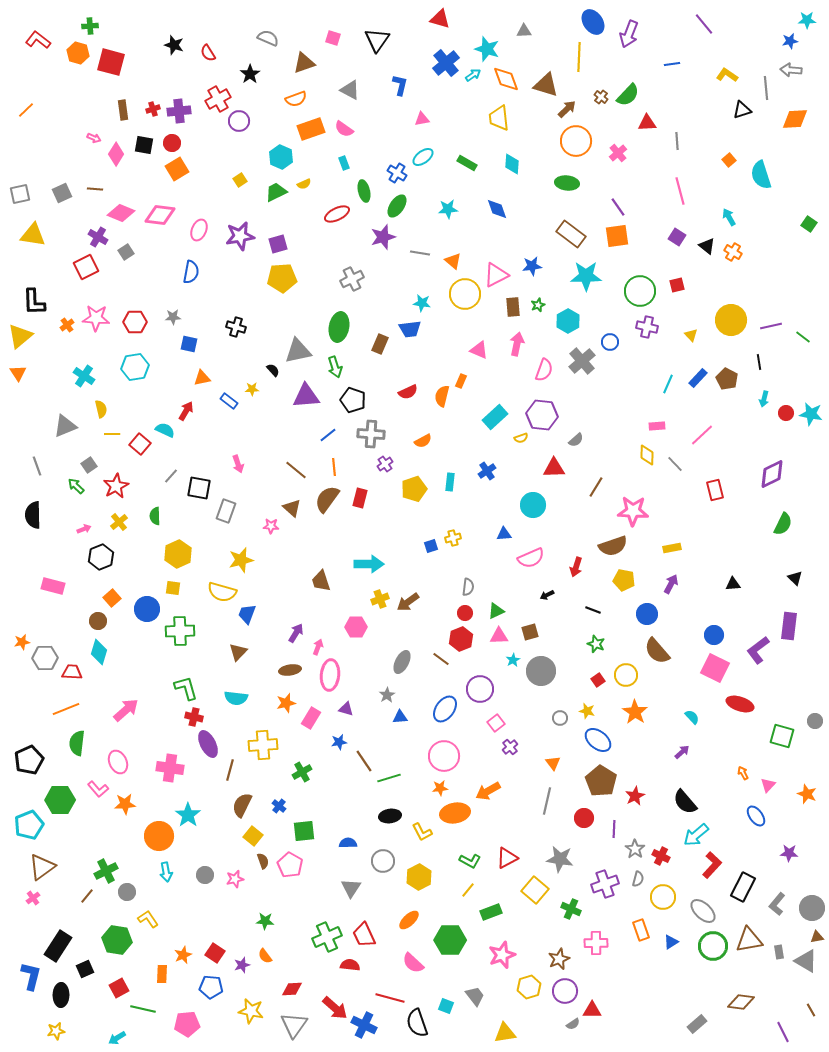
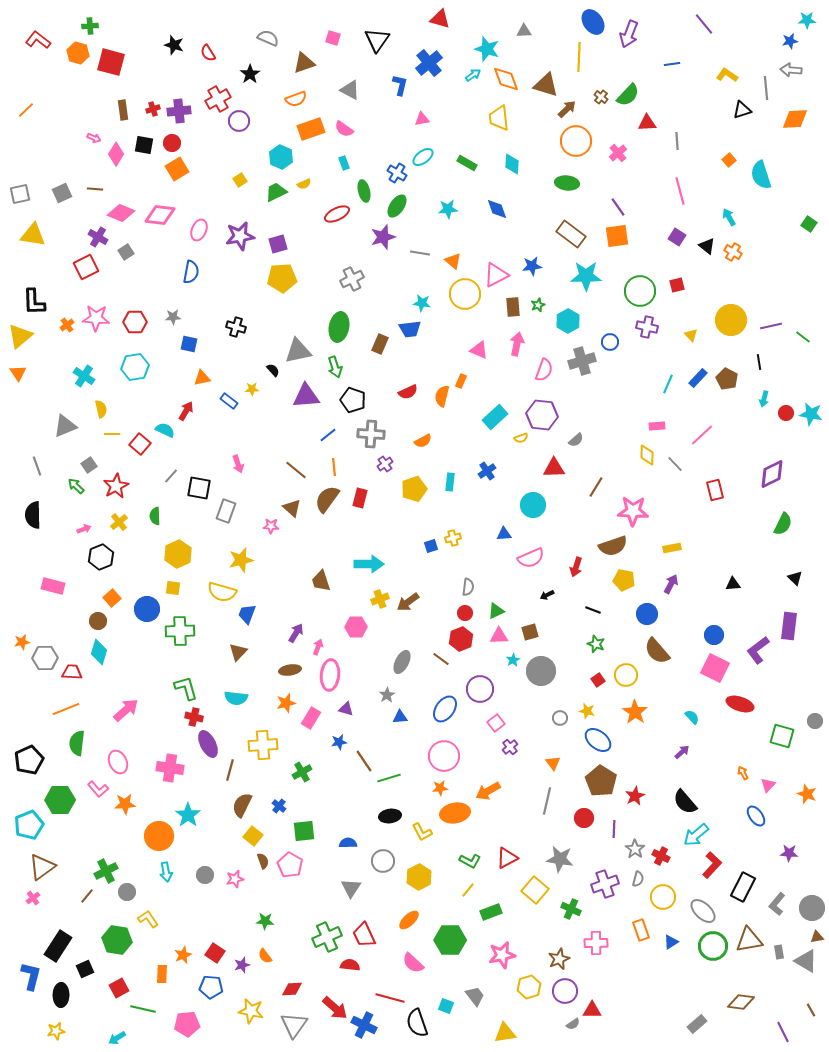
blue cross at (446, 63): moved 17 px left
gray cross at (582, 361): rotated 24 degrees clockwise
pink star at (502, 955): rotated 8 degrees clockwise
